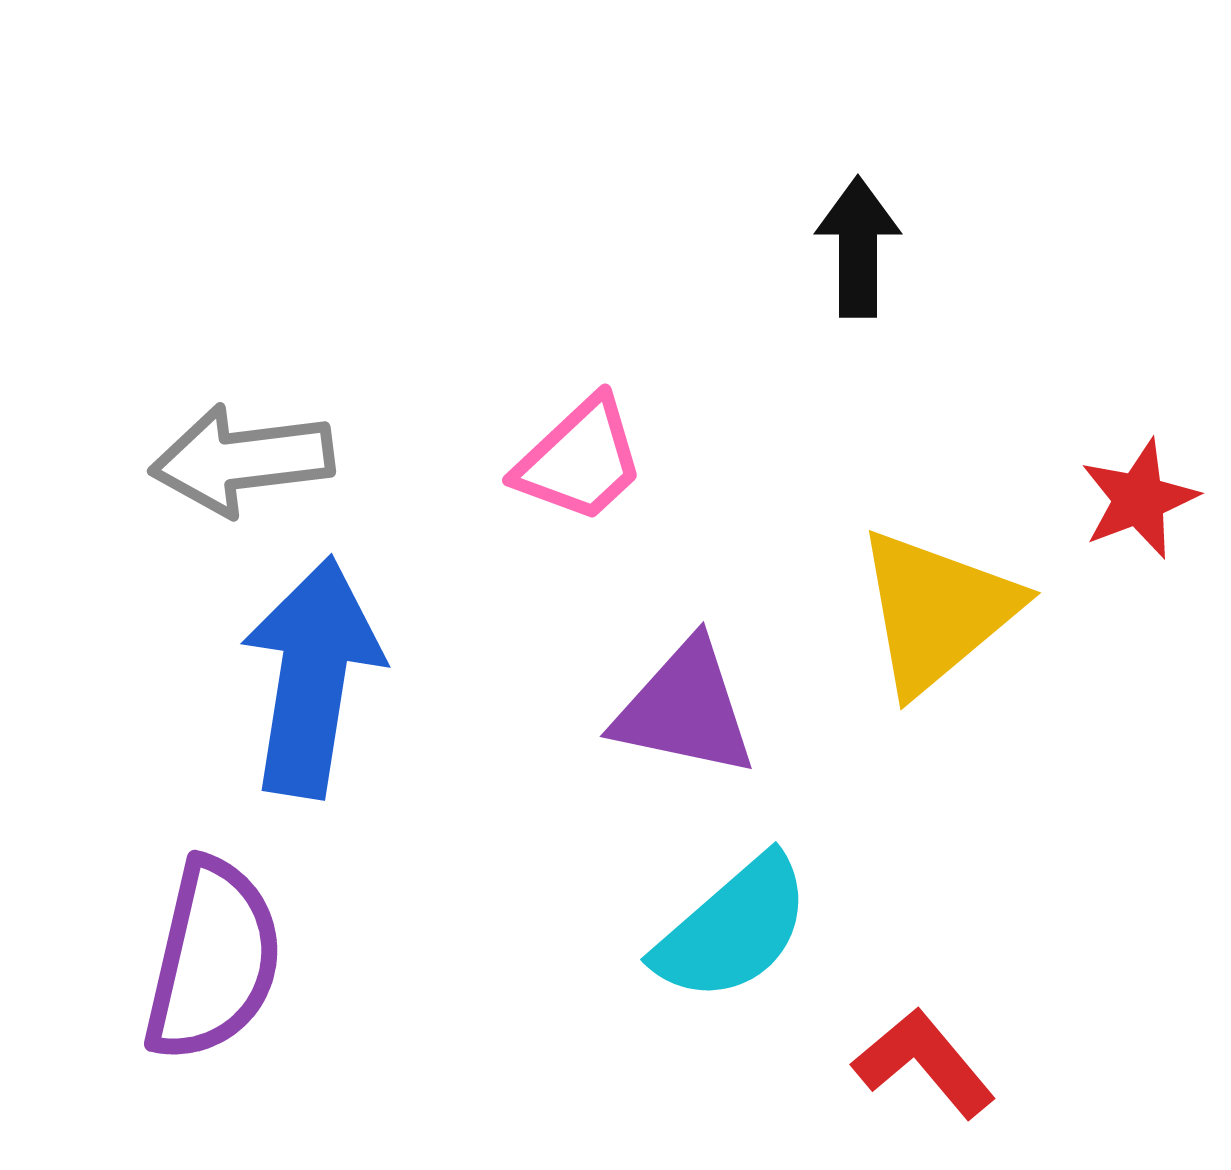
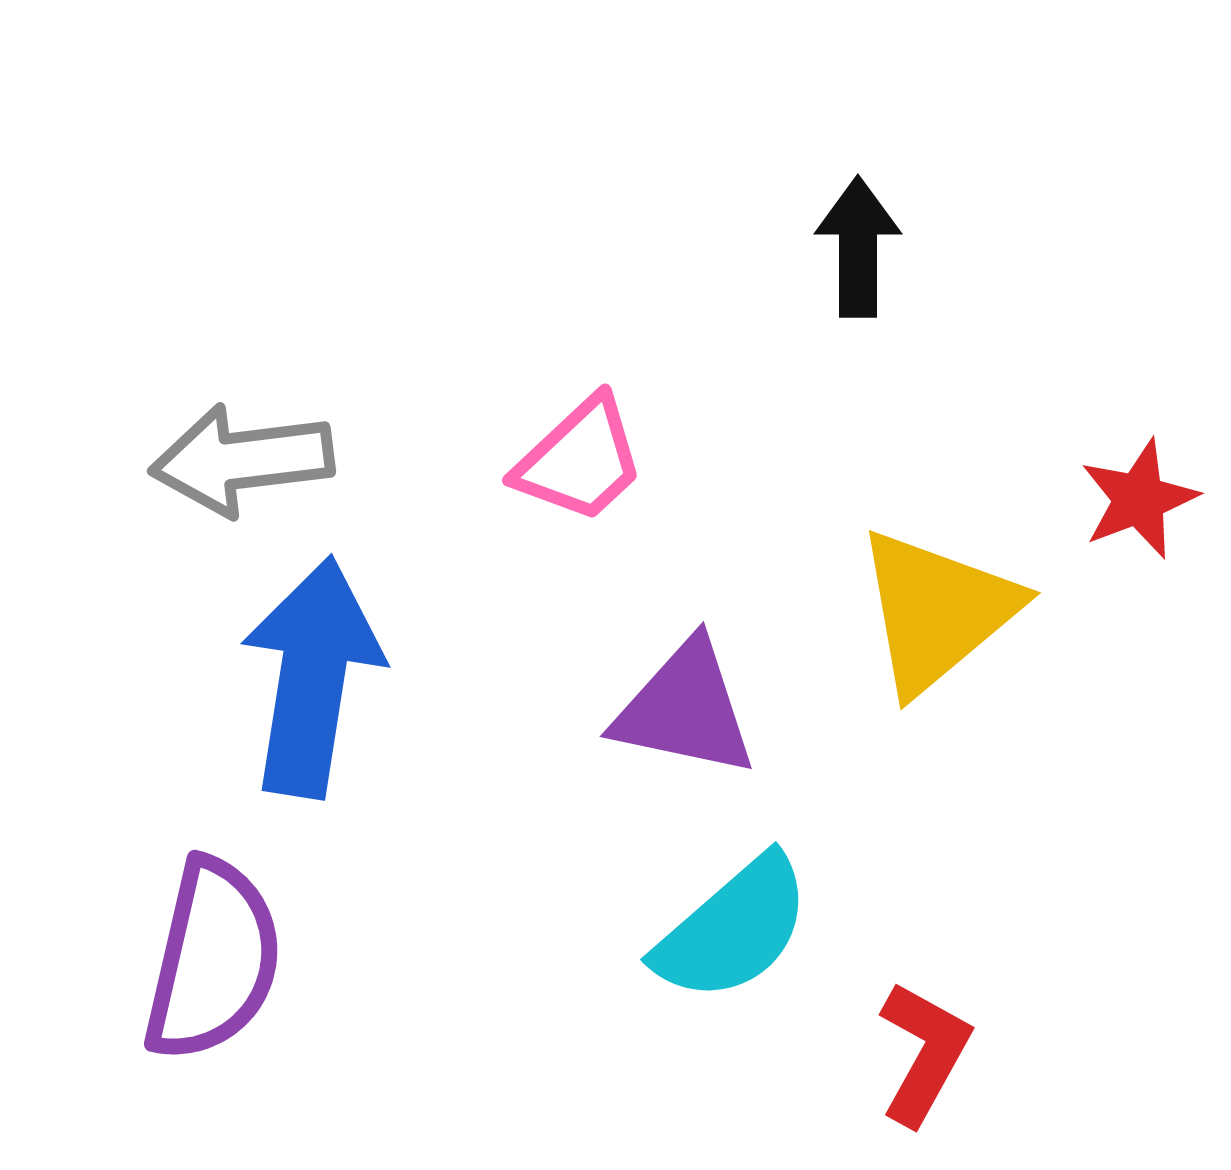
red L-shape: moved 10 px up; rotated 69 degrees clockwise
